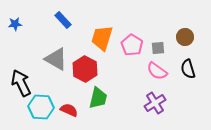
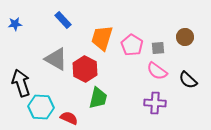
black semicircle: moved 11 px down; rotated 30 degrees counterclockwise
black arrow: rotated 8 degrees clockwise
purple cross: rotated 35 degrees clockwise
red semicircle: moved 8 px down
